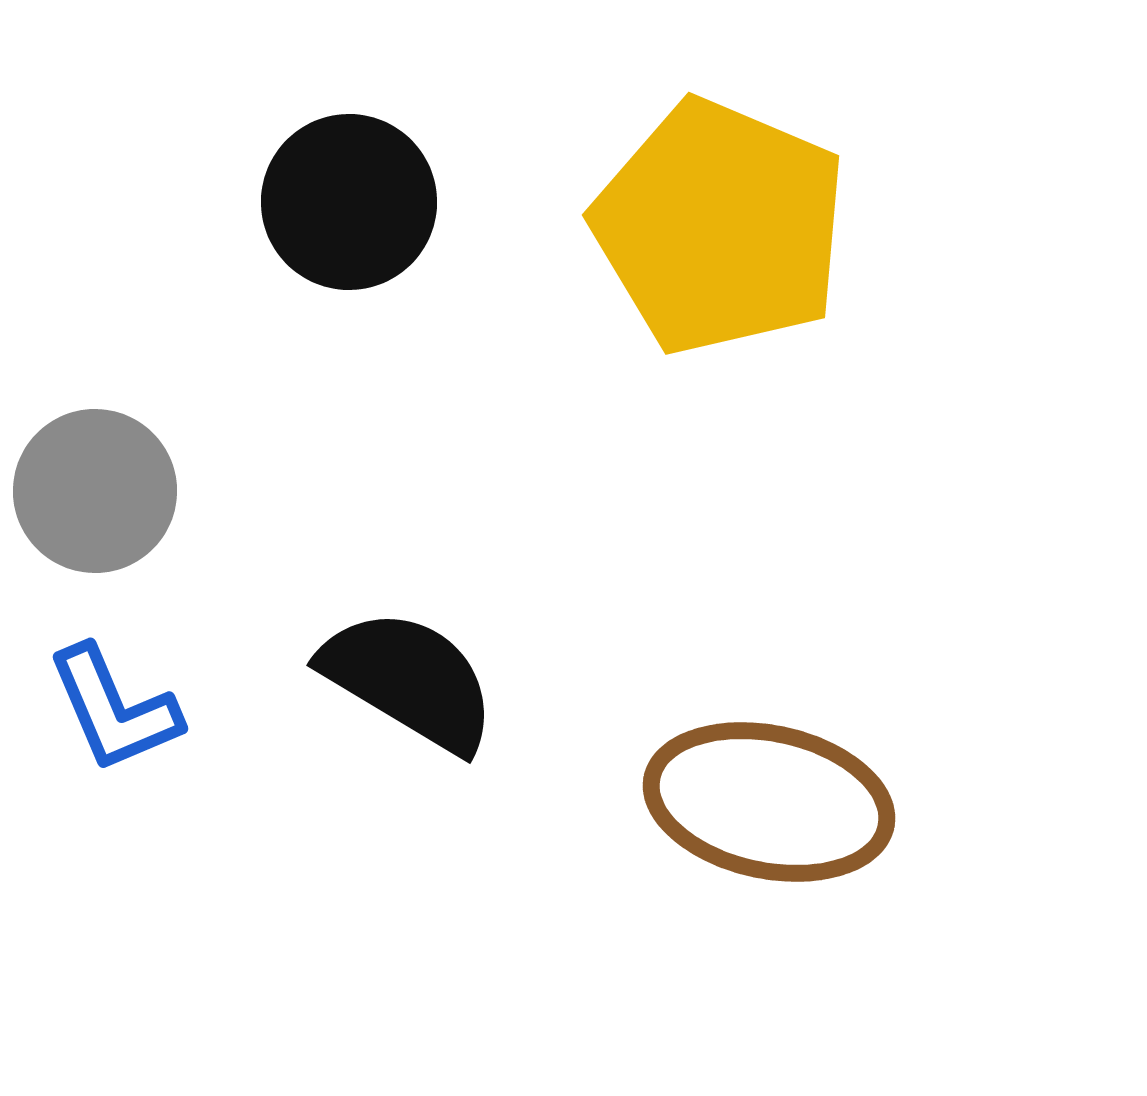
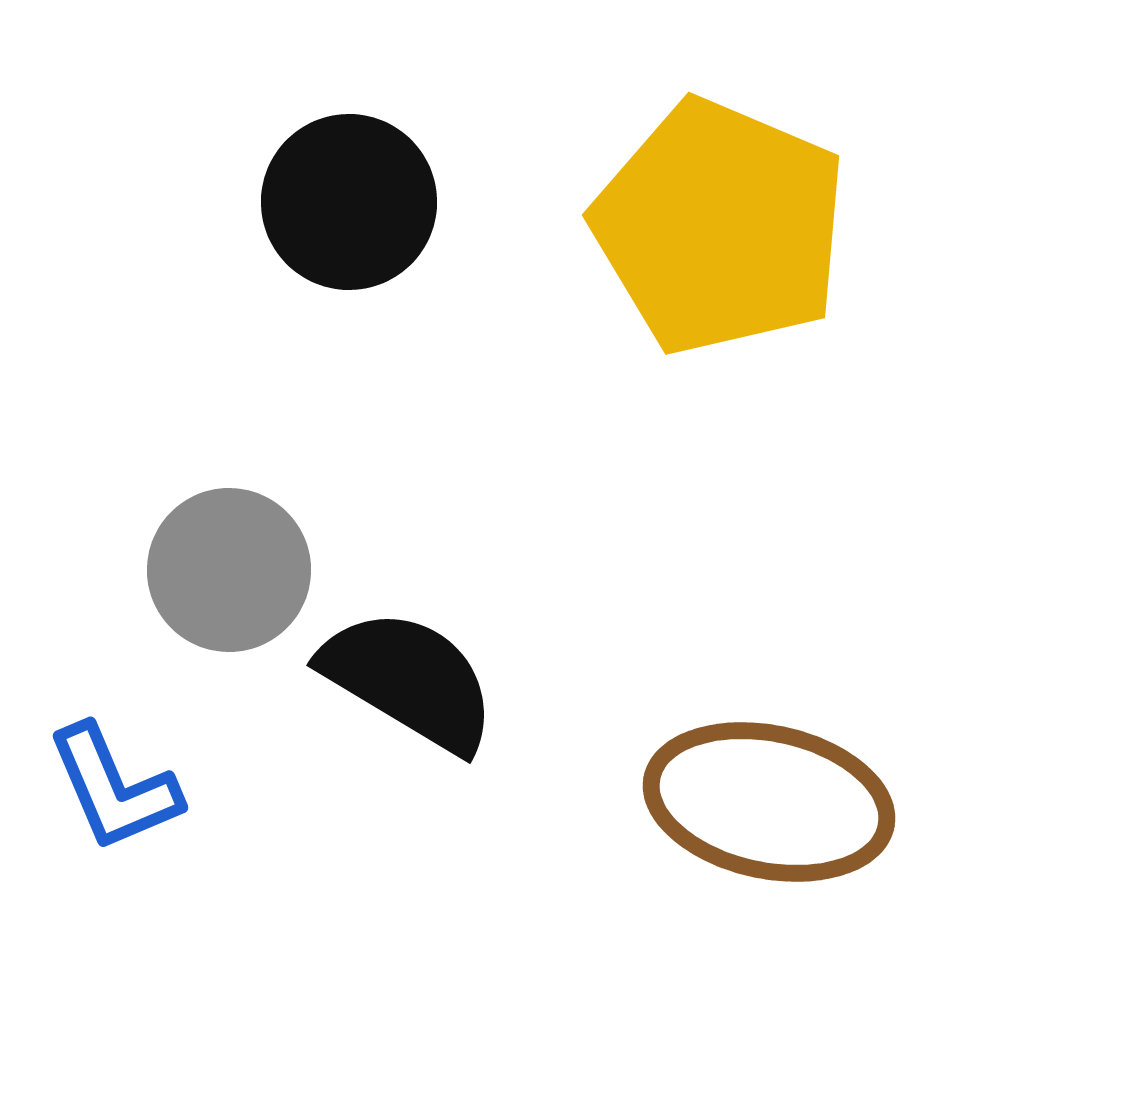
gray circle: moved 134 px right, 79 px down
blue L-shape: moved 79 px down
